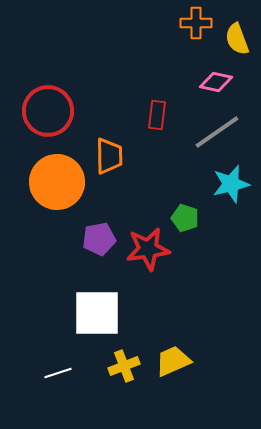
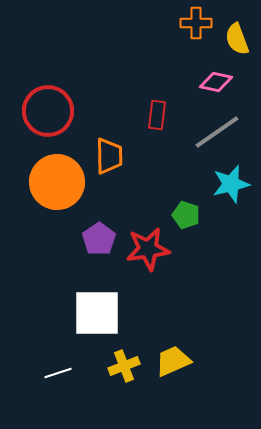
green pentagon: moved 1 px right, 3 px up
purple pentagon: rotated 24 degrees counterclockwise
